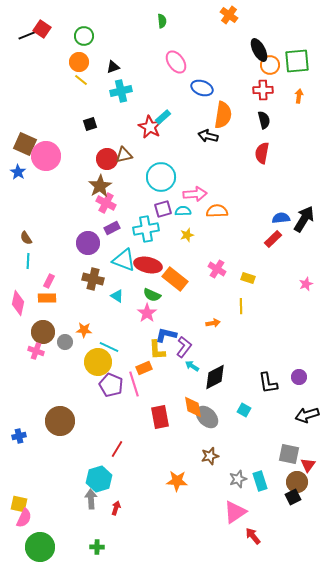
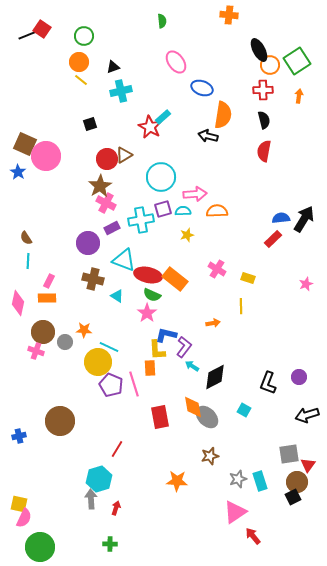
orange cross at (229, 15): rotated 30 degrees counterclockwise
green square at (297, 61): rotated 28 degrees counterclockwise
red semicircle at (262, 153): moved 2 px right, 2 px up
brown triangle at (124, 155): rotated 18 degrees counterclockwise
cyan cross at (146, 229): moved 5 px left, 9 px up
red ellipse at (148, 265): moved 10 px down
orange rectangle at (144, 368): moved 6 px right; rotated 70 degrees counterclockwise
black L-shape at (268, 383): rotated 30 degrees clockwise
gray square at (289, 454): rotated 20 degrees counterclockwise
green cross at (97, 547): moved 13 px right, 3 px up
